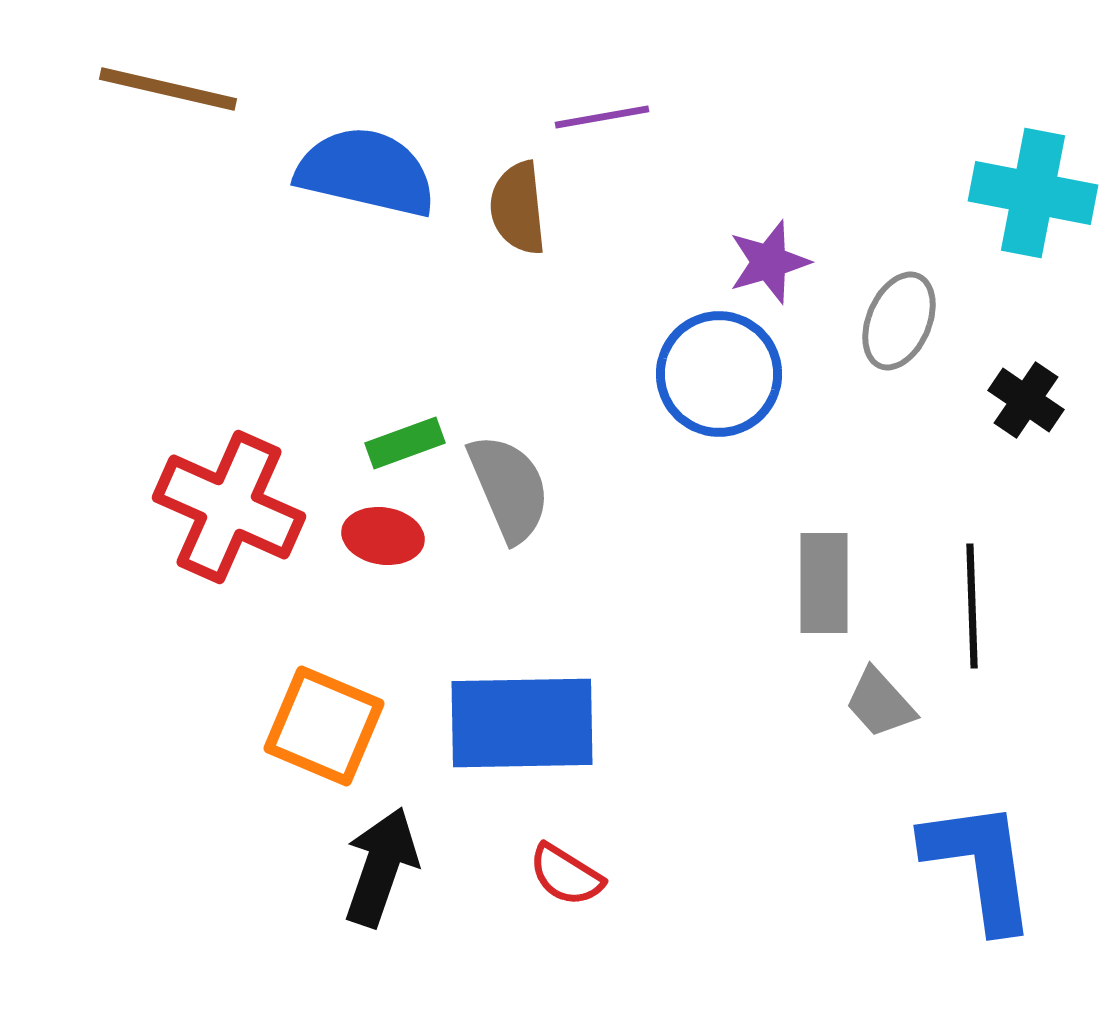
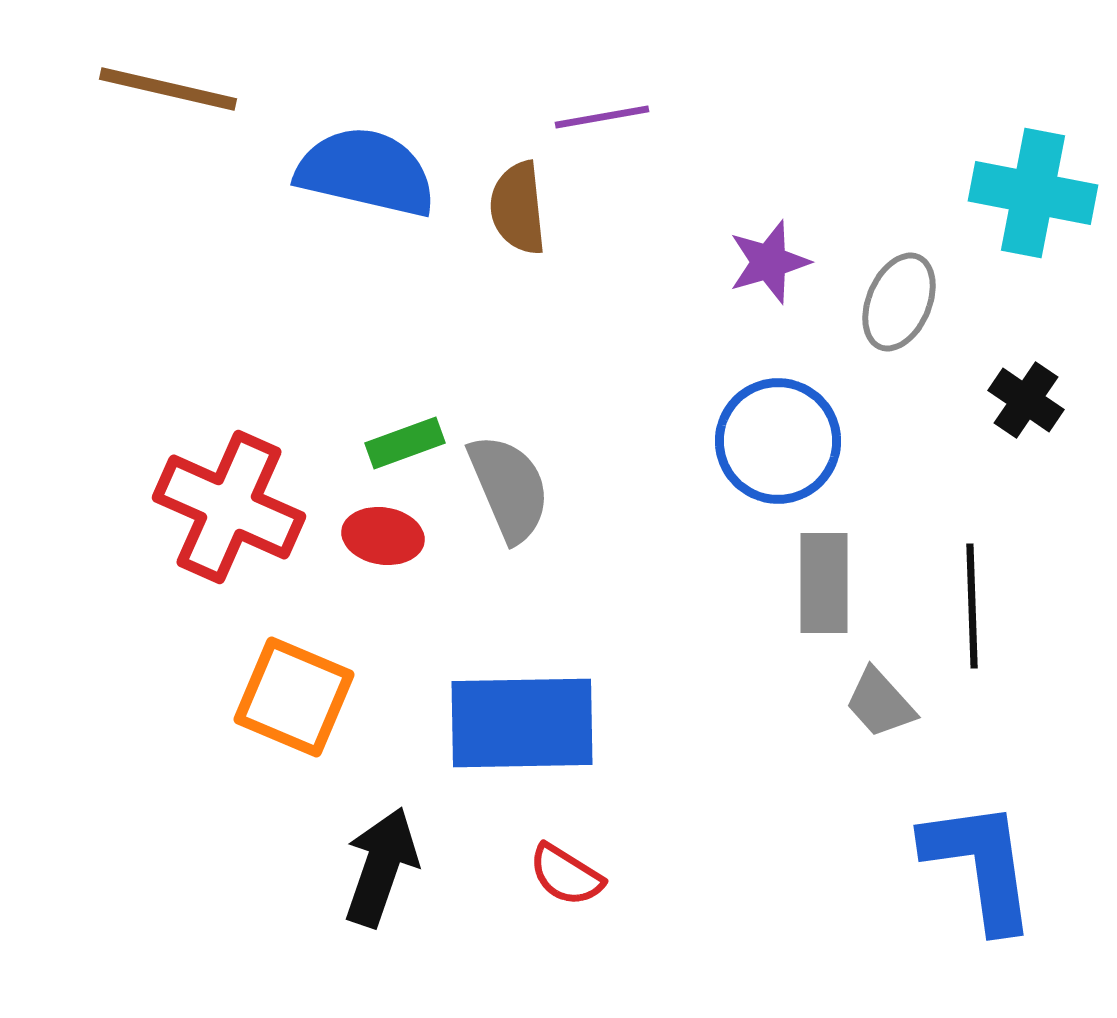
gray ellipse: moved 19 px up
blue circle: moved 59 px right, 67 px down
orange square: moved 30 px left, 29 px up
